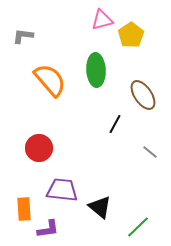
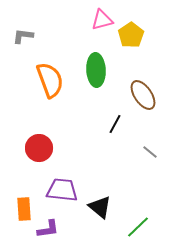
orange semicircle: rotated 21 degrees clockwise
